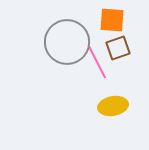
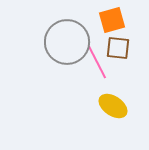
orange square: rotated 20 degrees counterclockwise
brown square: rotated 25 degrees clockwise
yellow ellipse: rotated 44 degrees clockwise
